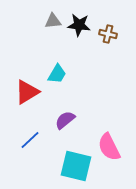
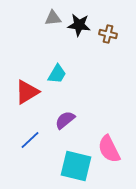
gray triangle: moved 3 px up
pink semicircle: moved 2 px down
